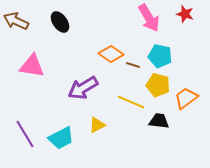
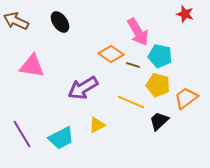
pink arrow: moved 11 px left, 14 px down
black trapezoid: rotated 50 degrees counterclockwise
purple line: moved 3 px left
